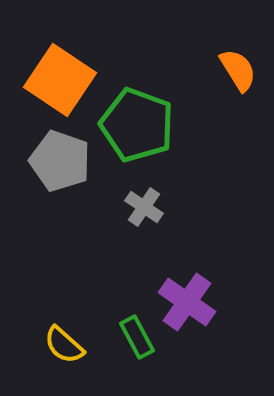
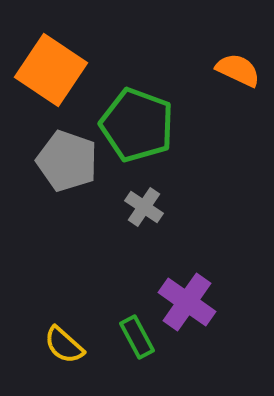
orange semicircle: rotated 33 degrees counterclockwise
orange square: moved 9 px left, 10 px up
gray pentagon: moved 7 px right
